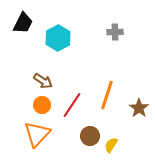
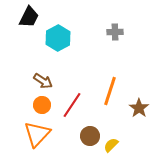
black trapezoid: moved 6 px right, 6 px up
orange line: moved 3 px right, 4 px up
yellow semicircle: rotated 14 degrees clockwise
